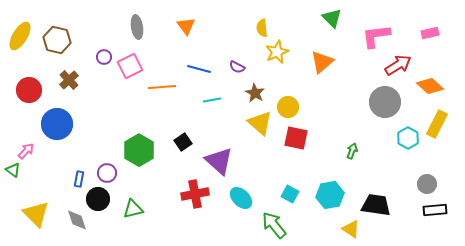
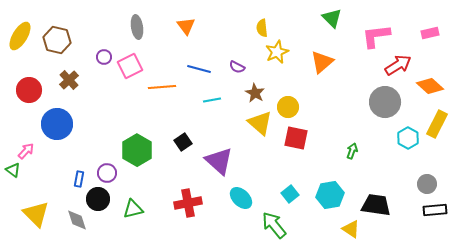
green hexagon at (139, 150): moved 2 px left
red cross at (195, 194): moved 7 px left, 9 px down
cyan square at (290, 194): rotated 24 degrees clockwise
